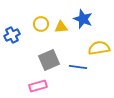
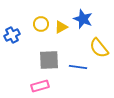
yellow triangle: rotated 24 degrees counterclockwise
yellow semicircle: rotated 120 degrees counterclockwise
gray square: rotated 20 degrees clockwise
pink rectangle: moved 2 px right
